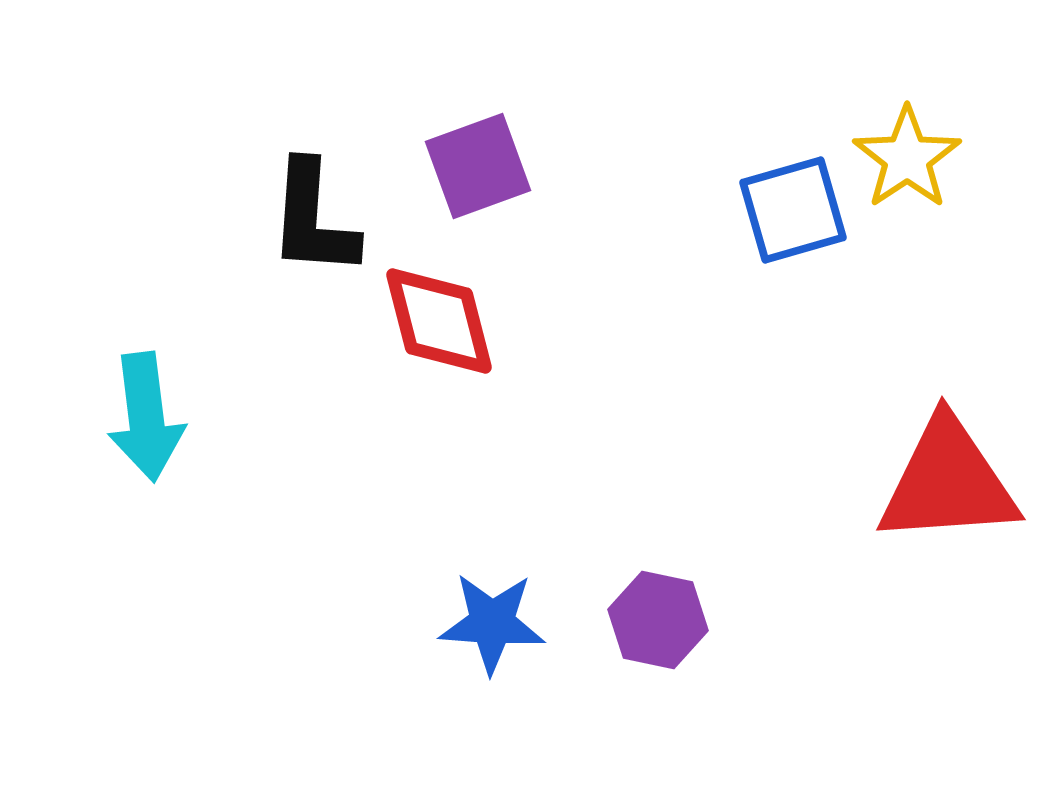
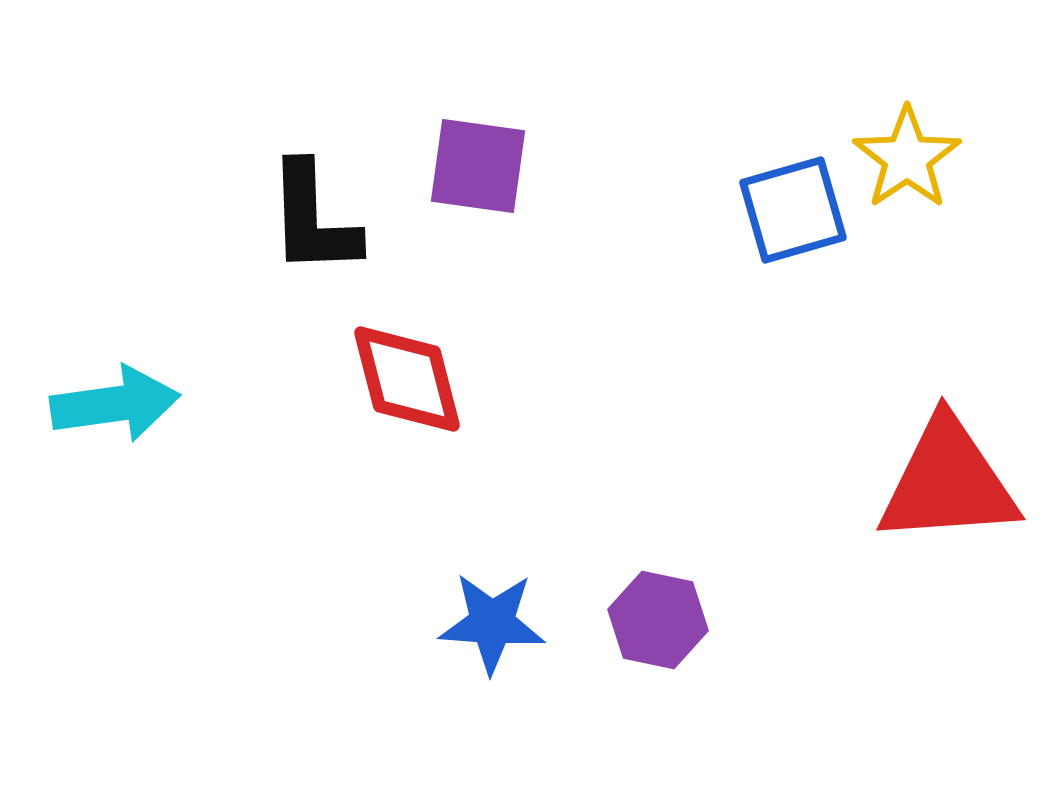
purple square: rotated 28 degrees clockwise
black L-shape: rotated 6 degrees counterclockwise
red diamond: moved 32 px left, 58 px down
cyan arrow: moved 31 px left, 13 px up; rotated 91 degrees counterclockwise
